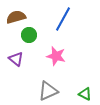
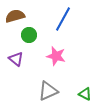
brown semicircle: moved 1 px left, 1 px up
